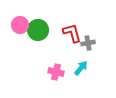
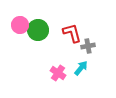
gray cross: moved 3 px down
pink cross: moved 2 px right, 1 px down; rotated 21 degrees clockwise
